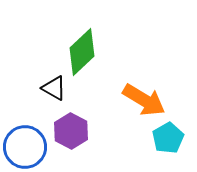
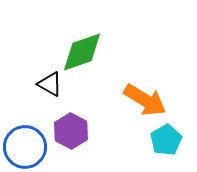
green diamond: rotated 24 degrees clockwise
black triangle: moved 4 px left, 4 px up
orange arrow: moved 1 px right
cyan pentagon: moved 2 px left, 2 px down
